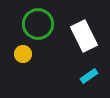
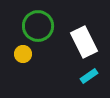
green circle: moved 2 px down
white rectangle: moved 6 px down
